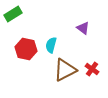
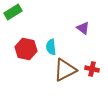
green rectangle: moved 2 px up
cyan semicircle: moved 2 px down; rotated 21 degrees counterclockwise
red cross: rotated 24 degrees counterclockwise
